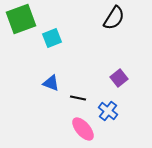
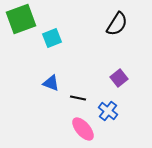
black semicircle: moved 3 px right, 6 px down
